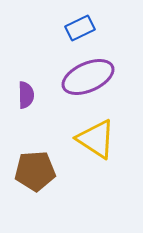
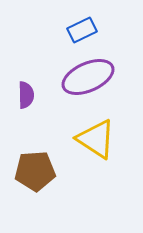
blue rectangle: moved 2 px right, 2 px down
